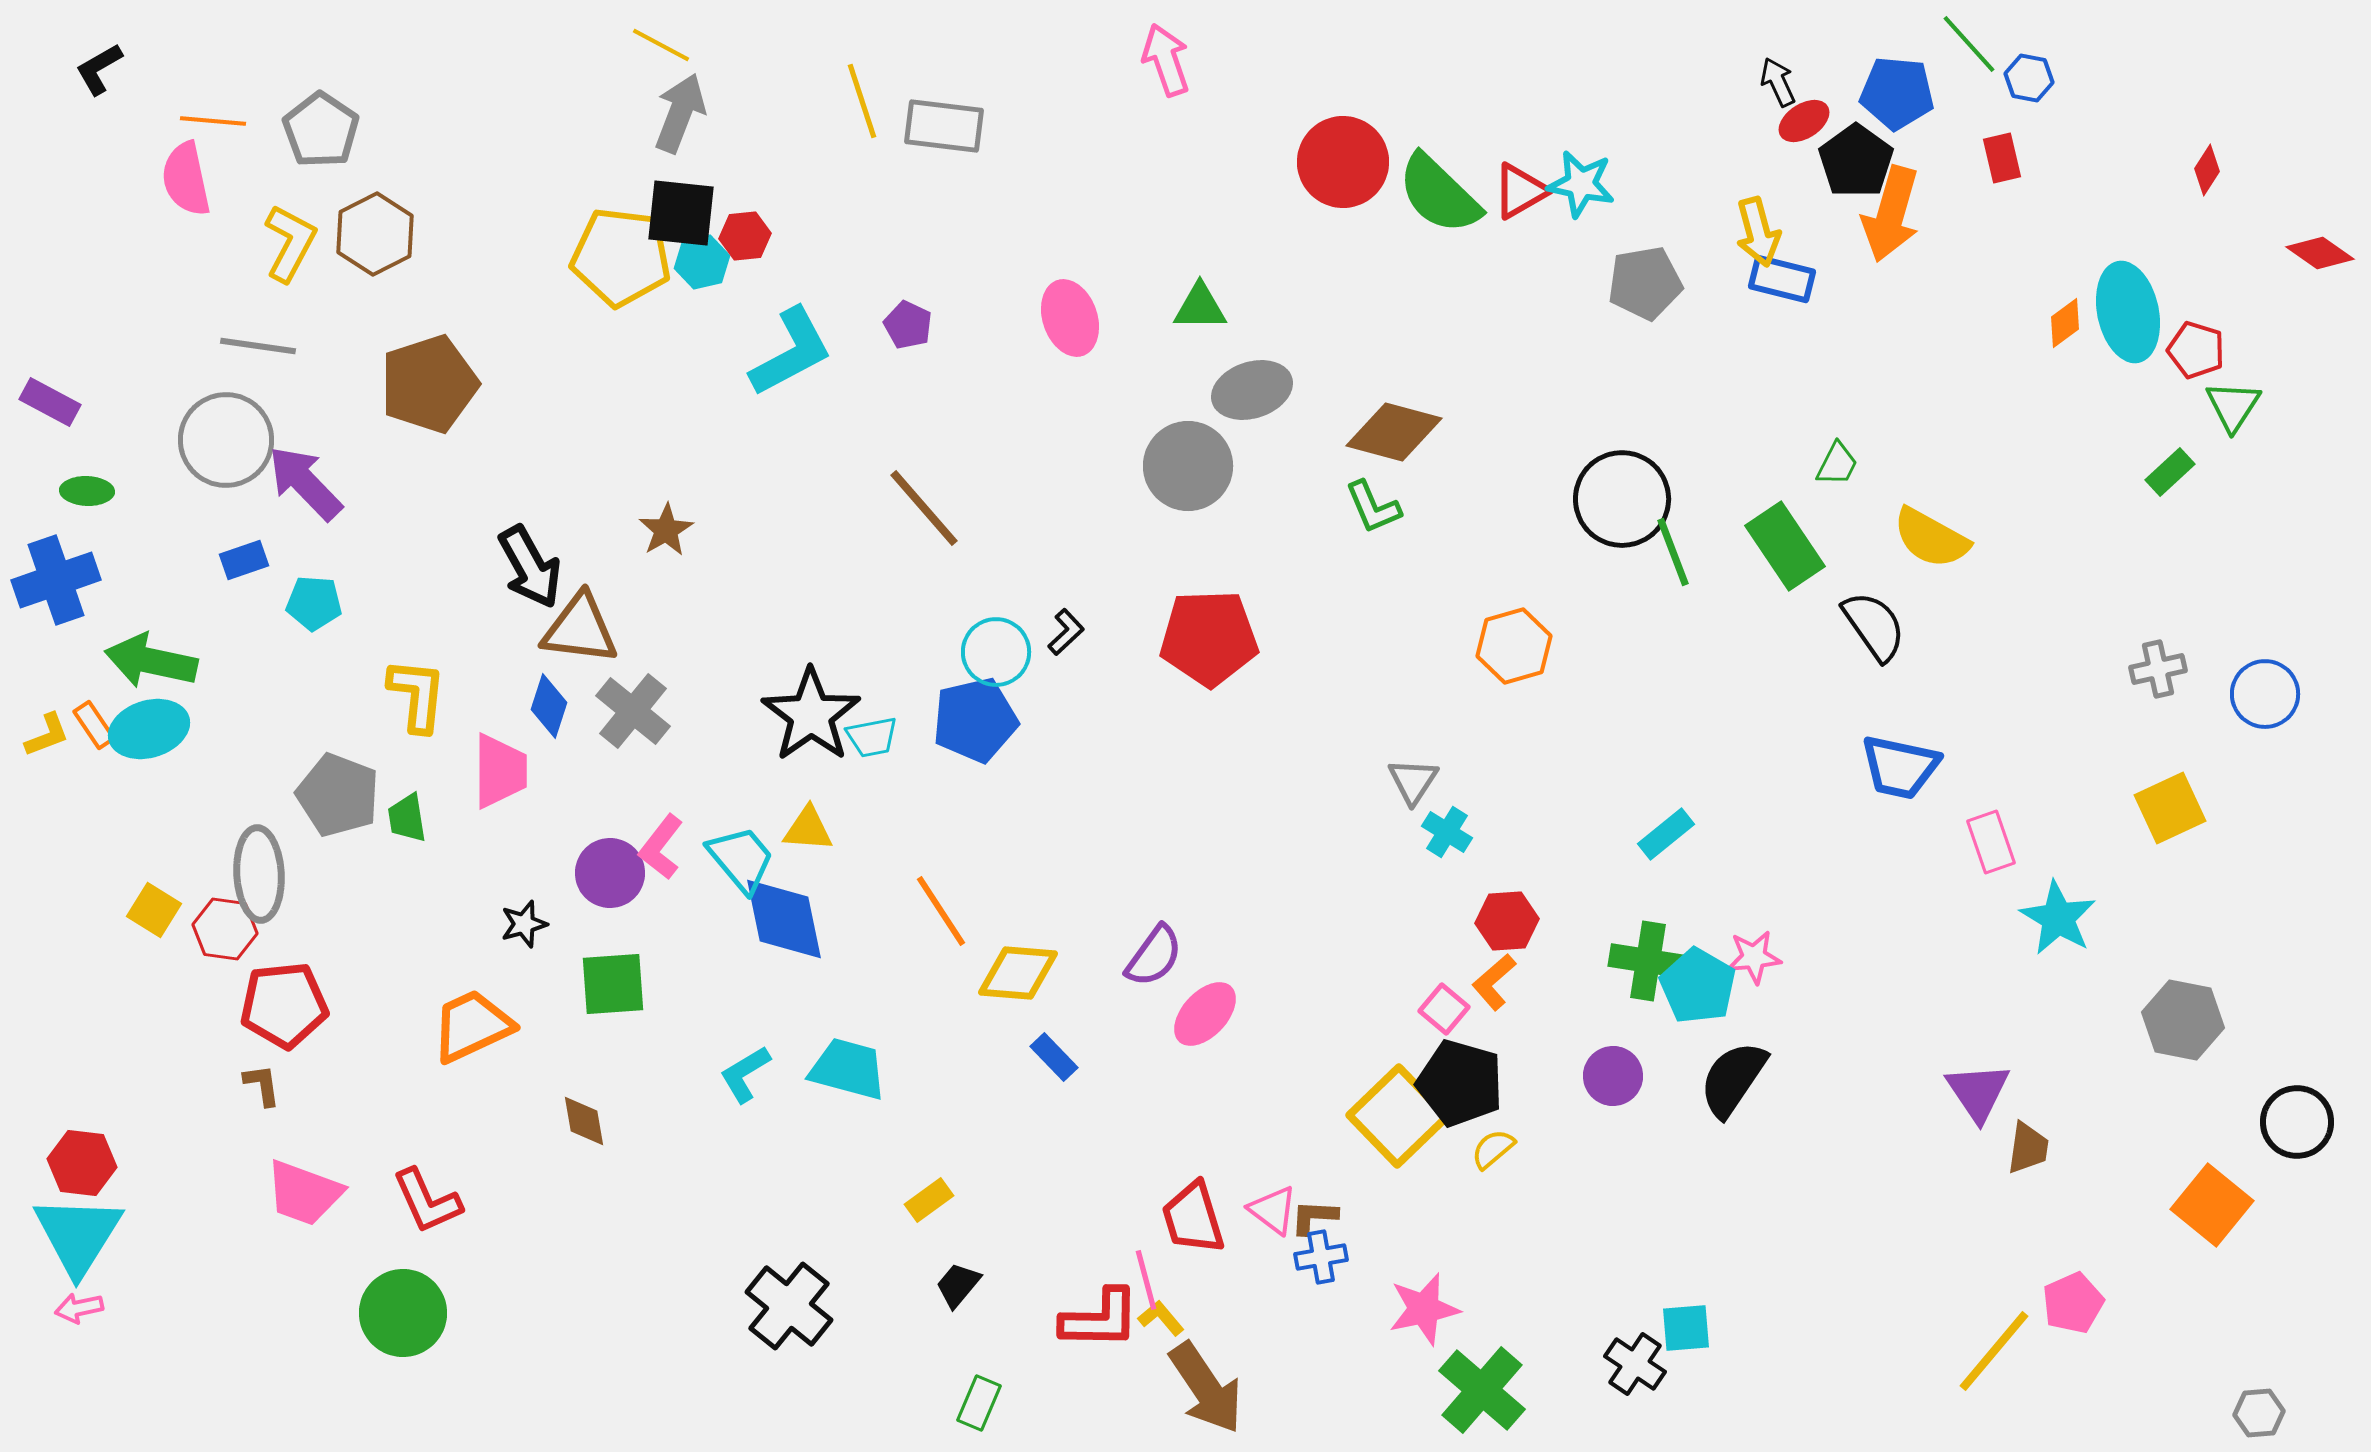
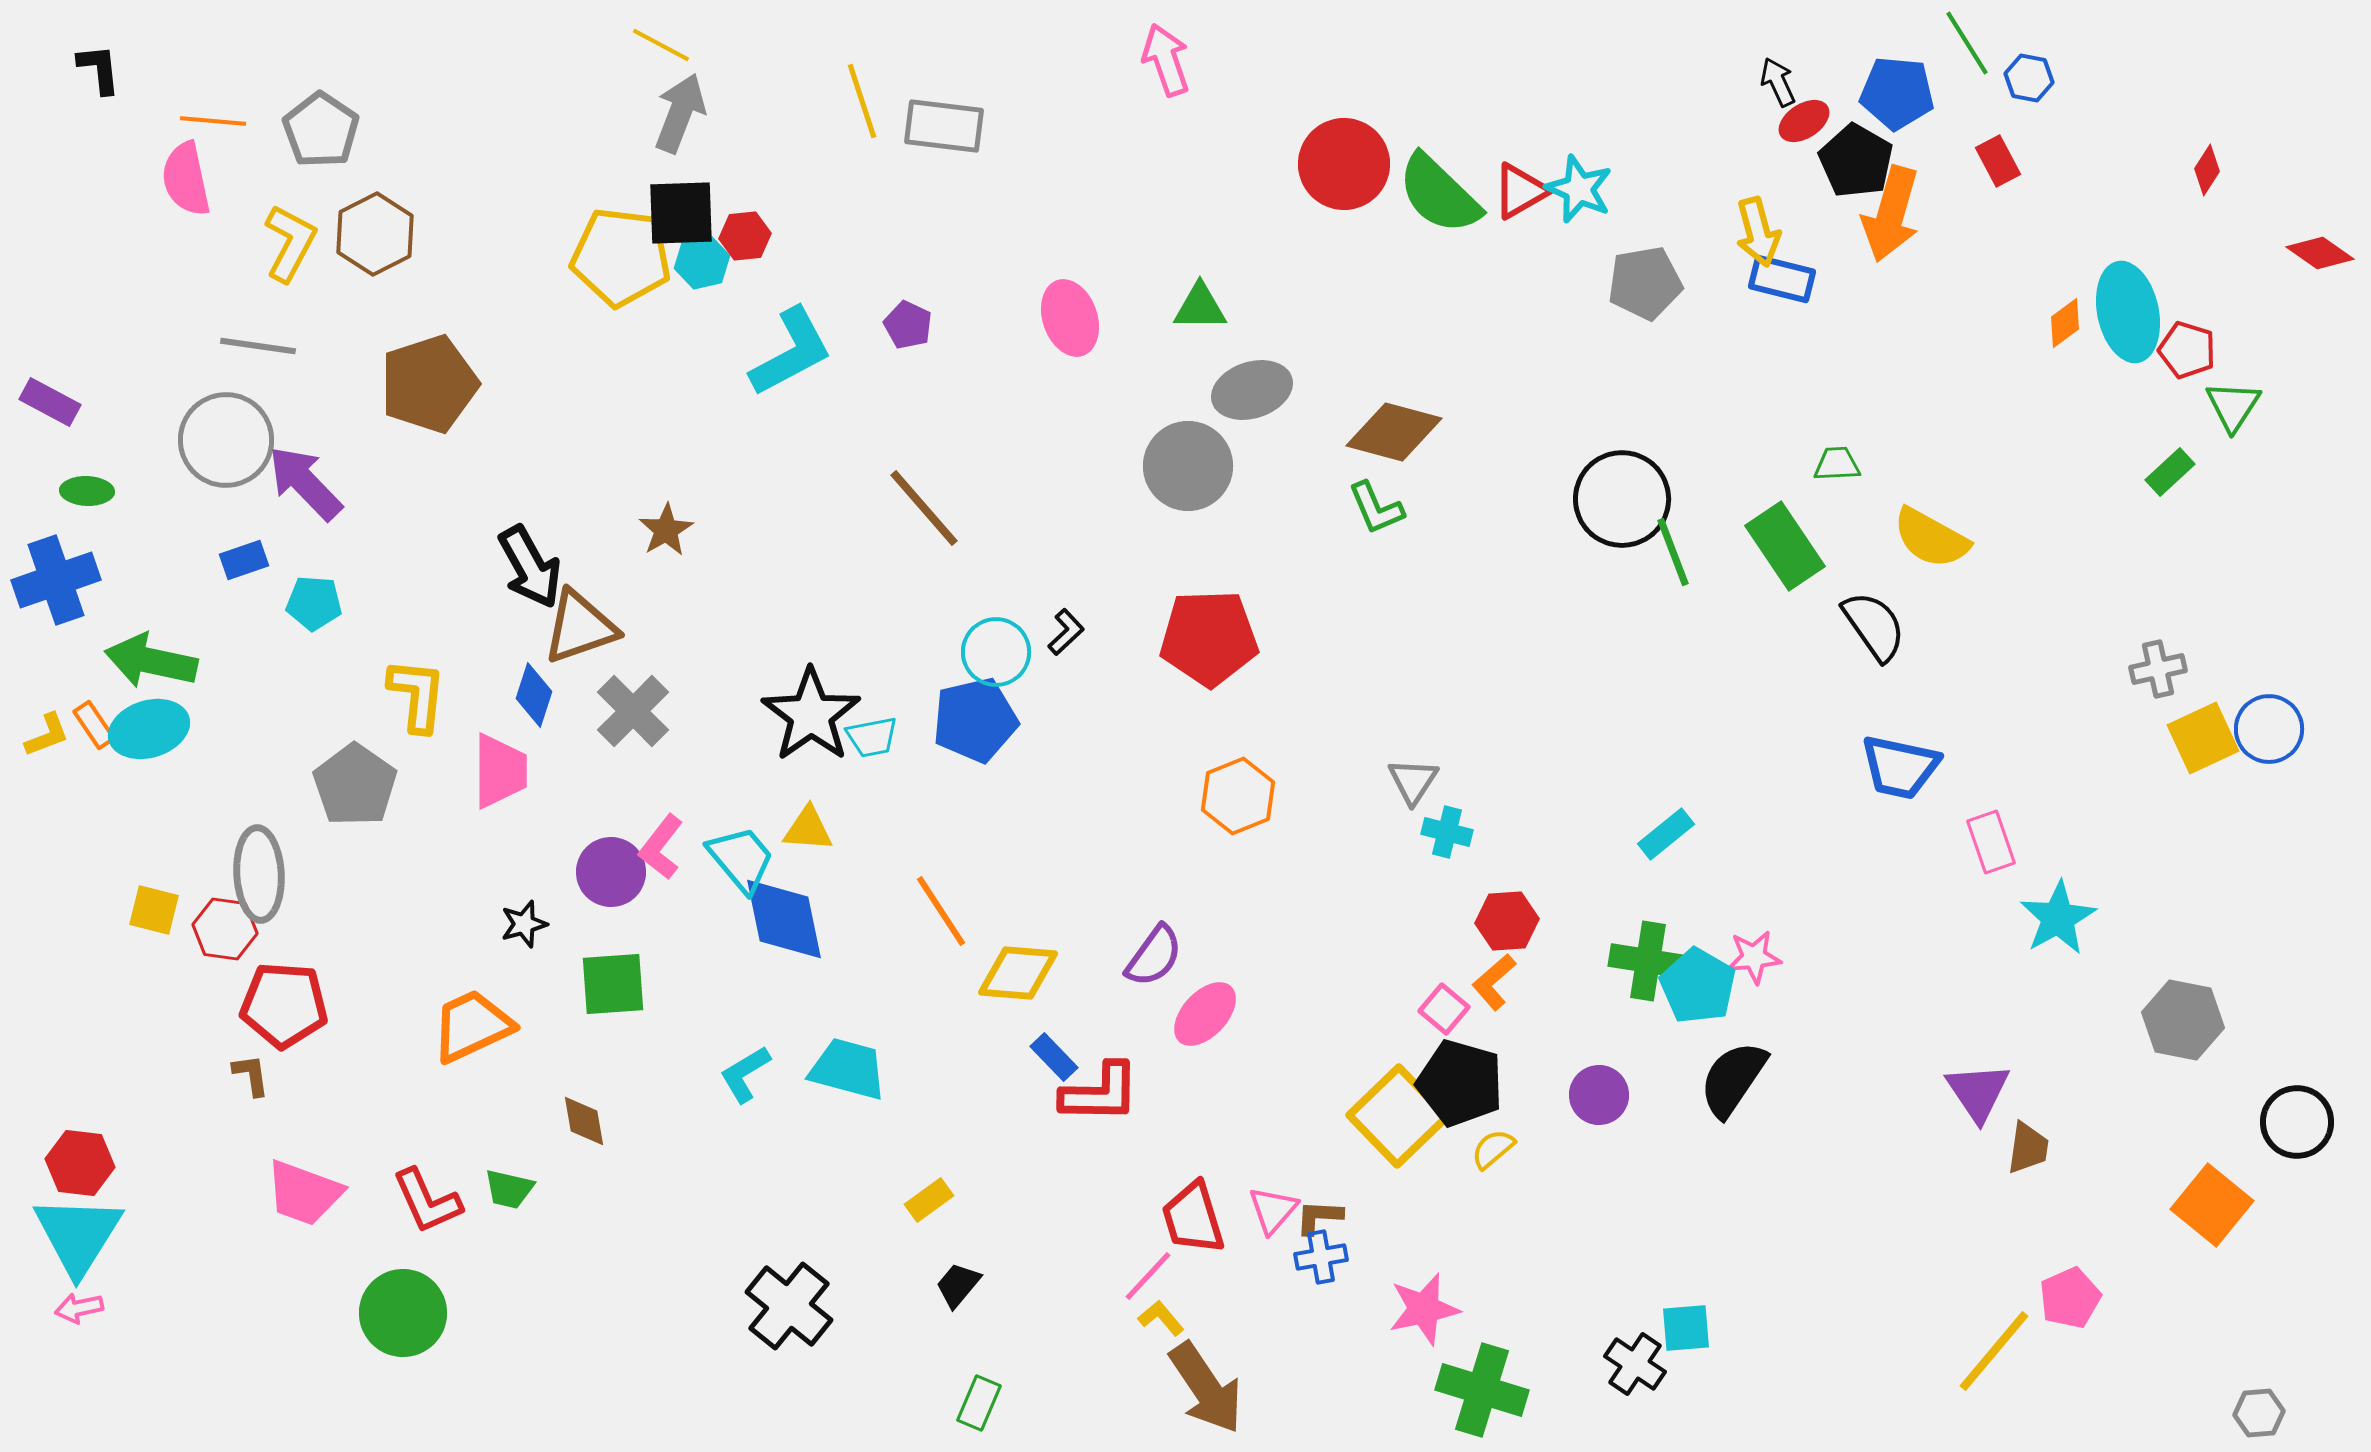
green line at (1969, 44): moved 2 px left, 1 px up; rotated 10 degrees clockwise
black L-shape at (99, 69): rotated 114 degrees clockwise
red rectangle at (2002, 158): moved 4 px left, 3 px down; rotated 15 degrees counterclockwise
black pentagon at (1856, 161): rotated 6 degrees counterclockwise
red circle at (1343, 162): moved 1 px right, 2 px down
cyan star at (1581, 184): moved 2 px left, 5 px down; rotated 12 degrees clockwise
black square at (681, 213): rotated 8 degrees counterclockwise
red pentagon at (2196, 350): moved 9 px left
green trapezoid at (1837, 464): rotated 120 degrees counterclockwise
green L-shape at (1373, 507): moved 3 px right, 1 px down
brown triangle at (580, 629): moved 2 px up; rotated 26 degrees counterclockwise
orange hexagon at (1514, 646): moved 276 px left, 150 px down; rotated 6 degrees counterclockwise
blue circle at (2265, 694): moved 4 px right, 35 px down
blue diamond at (549, 706): moved 15 px left, 11 px up
gray cross at (633, 711): rotated 6 degrees clockwise
gray pentagon at (338, 795): moved 17 px right, 10 px up; rotated 14 degrees clockwise
yellow square at (2170, 808): moved 33 px right, 70 px up
green trapezoid at (407, 818): moved 102 px right, 371 px down; rotated 68 degrees counterclockwise
cyan cross at (1447, 832): rotated 18 degrees counterclockwise
purple circle at (610, 873): moved 1 px right, 1 px up
yellow square at (154, 910): rotated 18 degrees counterclockwise
cyan star at (2058, 918): rotated 12 degrees clockwise
red pentagon at (284, 1005): rotated 10 degrees clockwise
purple circle at (1613, 1076): moved 14 px left, 19 px down
brown L-shape at (262, 1085): moved 11 px left, 10 px up
red hexagon at (82, 1163): moved 2 px left
pink triangle at (1273, 1210): rotated 34 degrees clockwise
brown L-shape at (1314, 1217): moved 5 px right
pink line at (1146, 1280): moved 2 px right, 4 px up; rotated 58 degrees clockwise
pink pentagon at (2073, 1303): moved 3 px left, 5 px up
red L-shape at (1100, 1319): moved 226 px up
green cross at (1482, 1390): rotated 24 degrees counterclockwise
